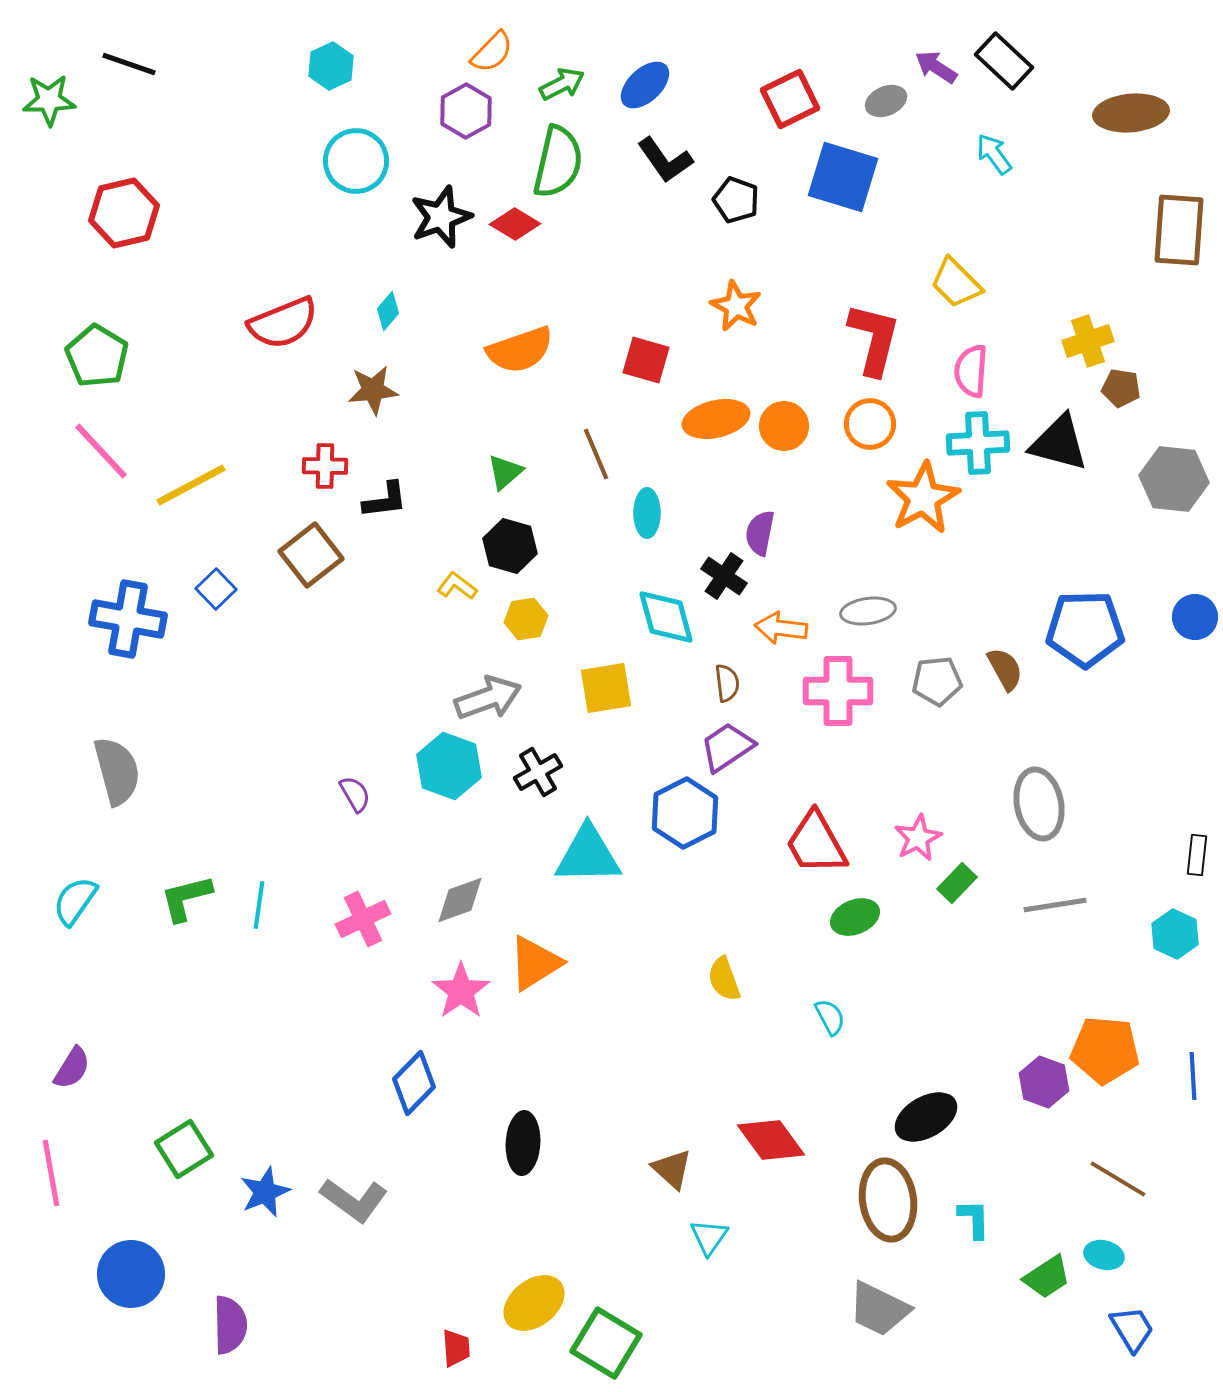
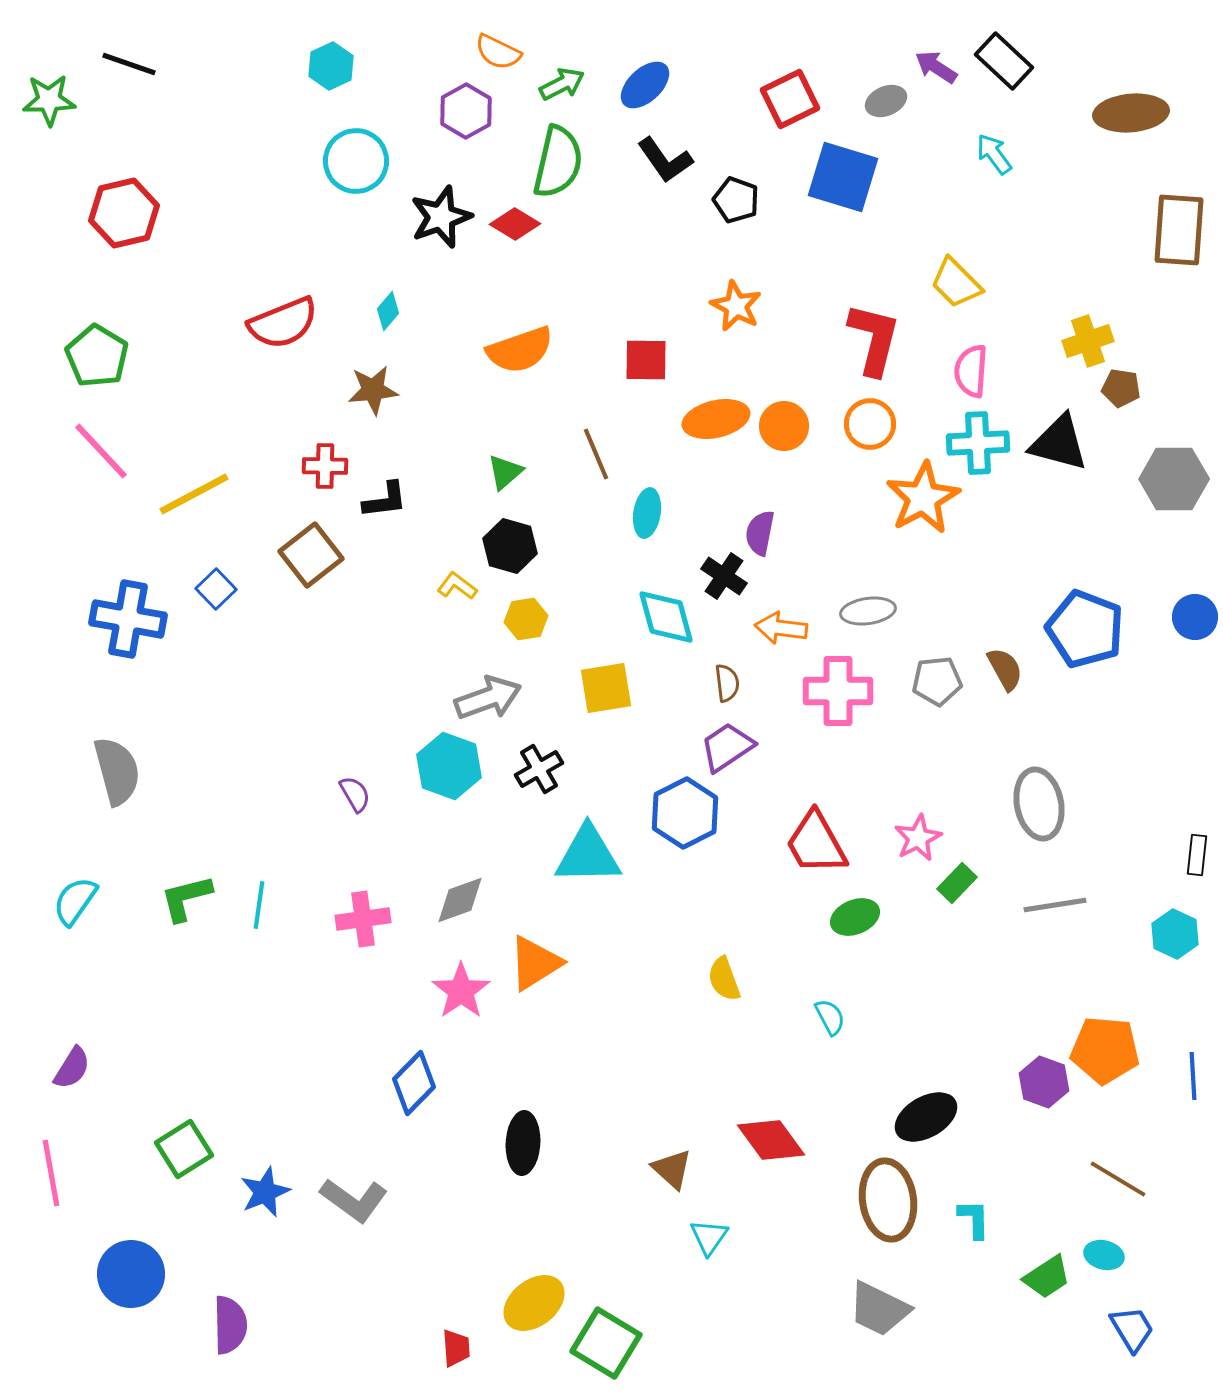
orange semicircle at (492, 52): moved 6 px right; rotated 72 degrees clockwise
red square at (646, 360): rotated 15 degrees counterclockwise
gray hexagon at (1174, 479): rotated 6 degrees counterclockwise
yellow line at (191, 485): moved 3 px right, 9 px down
cyan ellipse at (647, 513): rotated 9 degrees clockwise
blue pentagon at (1085, 629): rotated 22 degrees clockwise
black cross at (538, 772): moved 1 px right, 3 px up
pink cross at (363, 919): rotated 18 degrees clockwise
